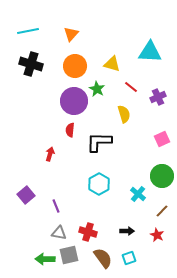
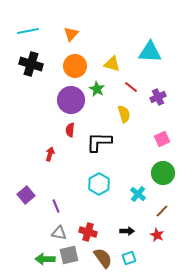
purple circle: moved 3 px left, 1 px up
green circle: moved 1 px right, 3 px up
